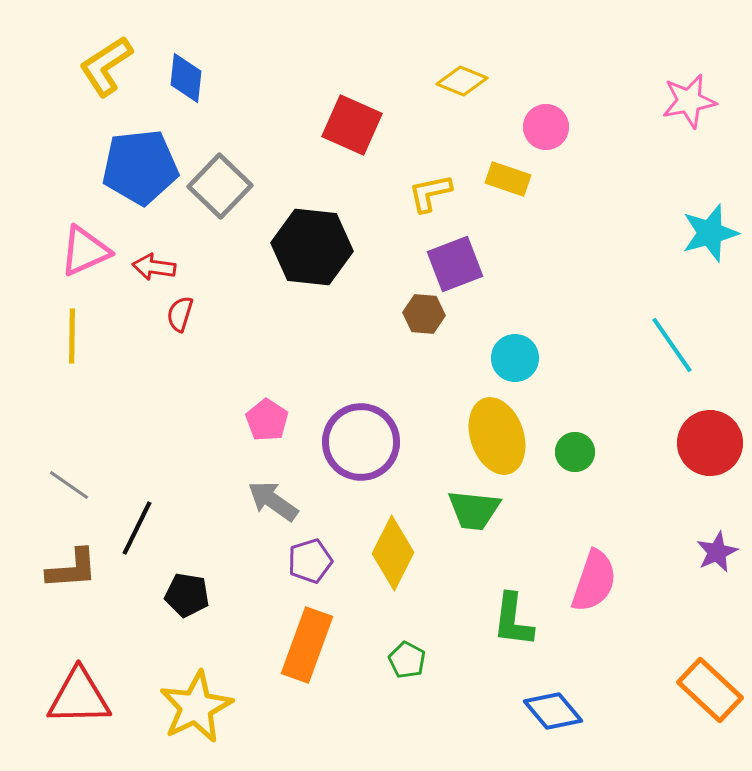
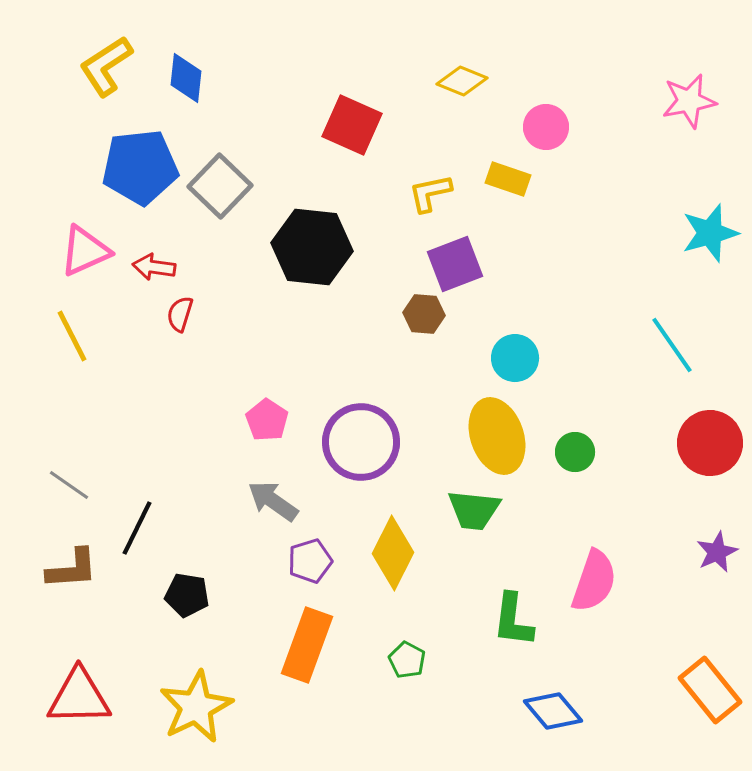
yellow line at (72, 336): rotated 28 degrees counterclockwise
orange rectangle at (710, 690): rotated 8 degrees clockwise
